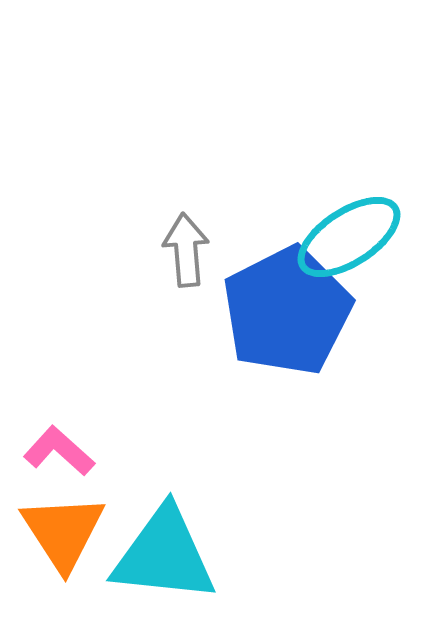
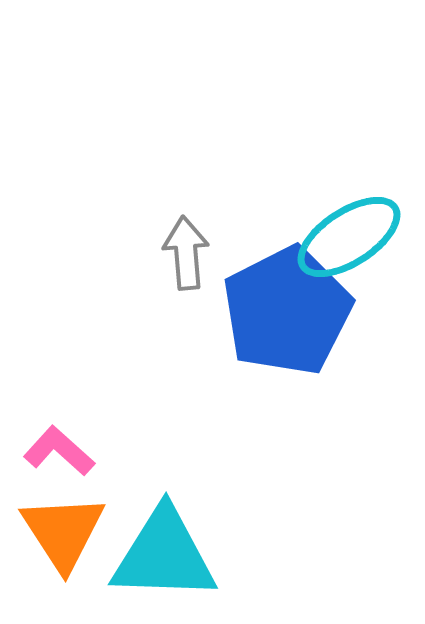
gray arrow: moved 3 px down
cyan triangle: rotated 4 degrees counterclockwise
